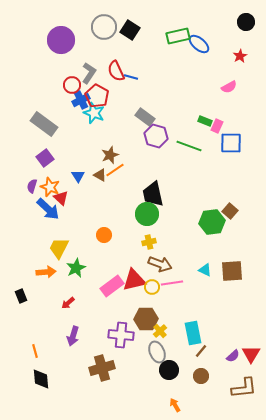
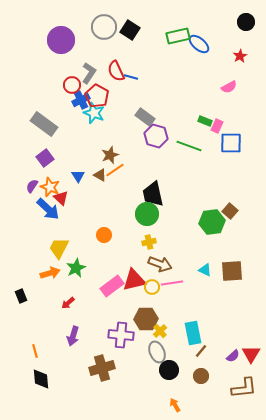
purple semicircle at (32, 186): rotated 16 degrees clockwise
orange arrow at (46, 272): moved 4 px right, 1 px down; rotated 12 degrees counterclockwise
